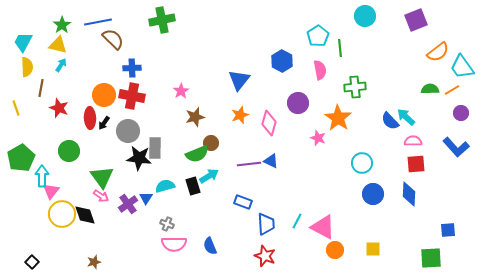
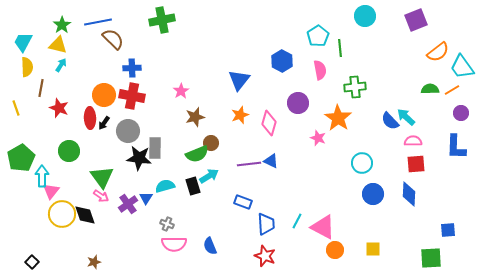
blue L-shape at (456, 147): rotated 44 degrees clockwise
